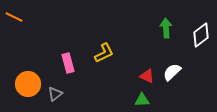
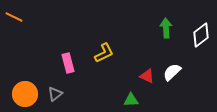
orange circle: moved 3 px left, 10 px down
green triangle: moved 11 px left
